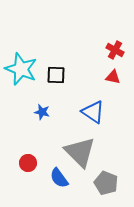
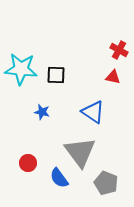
red cross: moved 4 px right
cyan star: rotated 16 degrees counterclockwise
gray triangle: rotated 8 degrees clockwise
